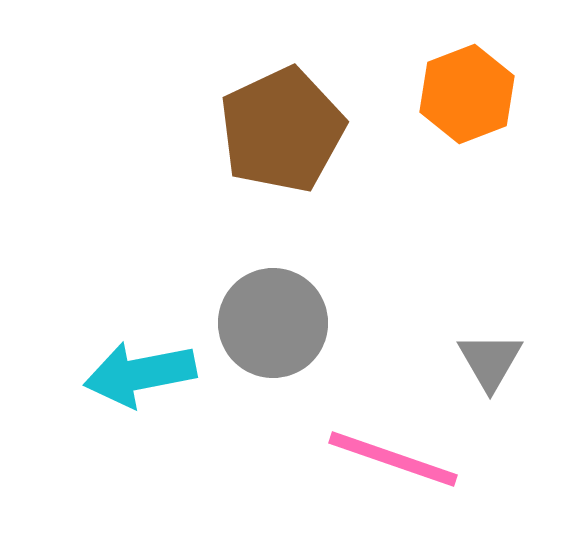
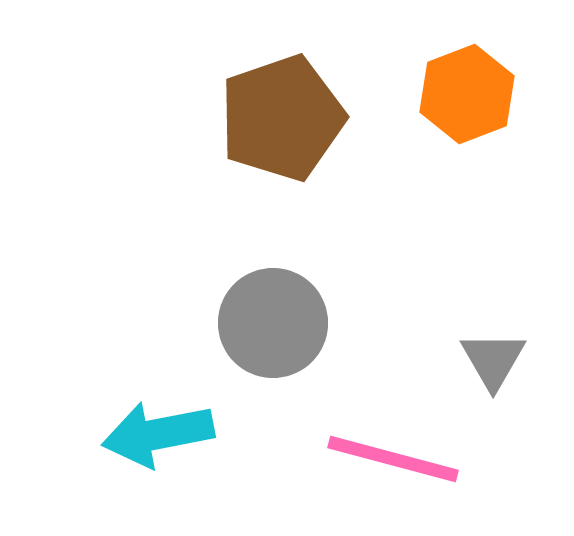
brown pentagon: moved 12 px up; rotated 6 degrees clockwise
gray triangle: moved 3 px right, 1 px up
cyan arrow: moved 18 px right, 60 px down
pink line: rotated 4 degrees counterclockwise
